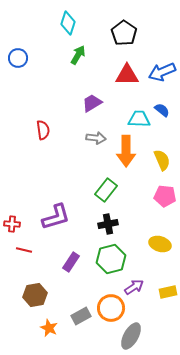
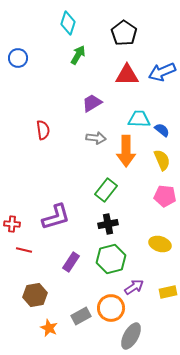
blue semicircle: moved 20 px down
